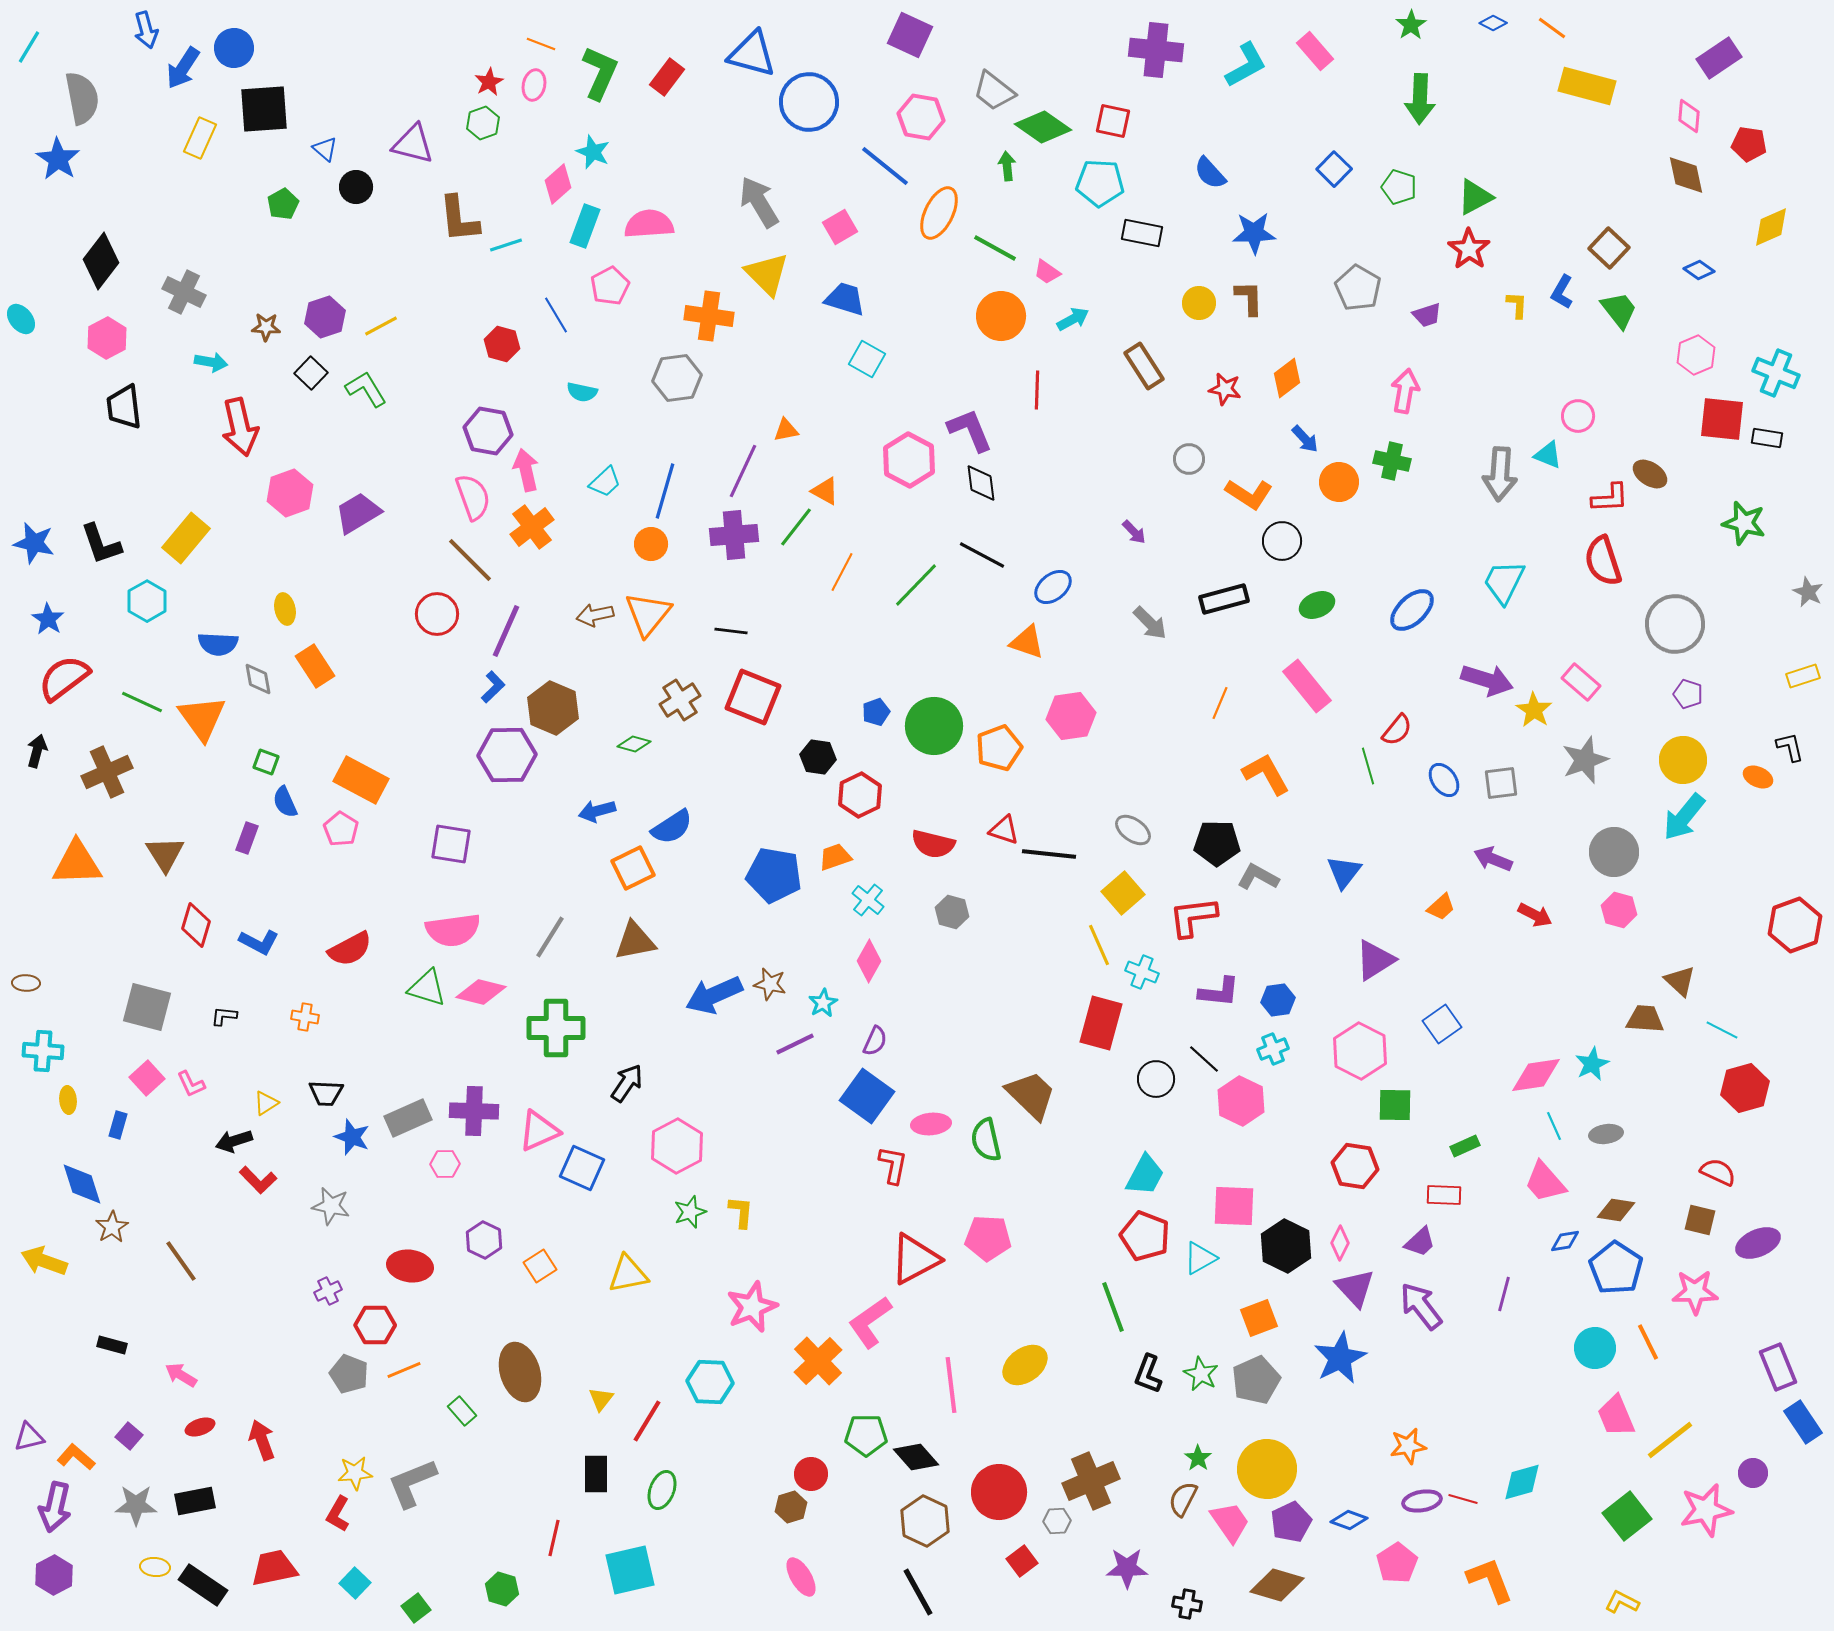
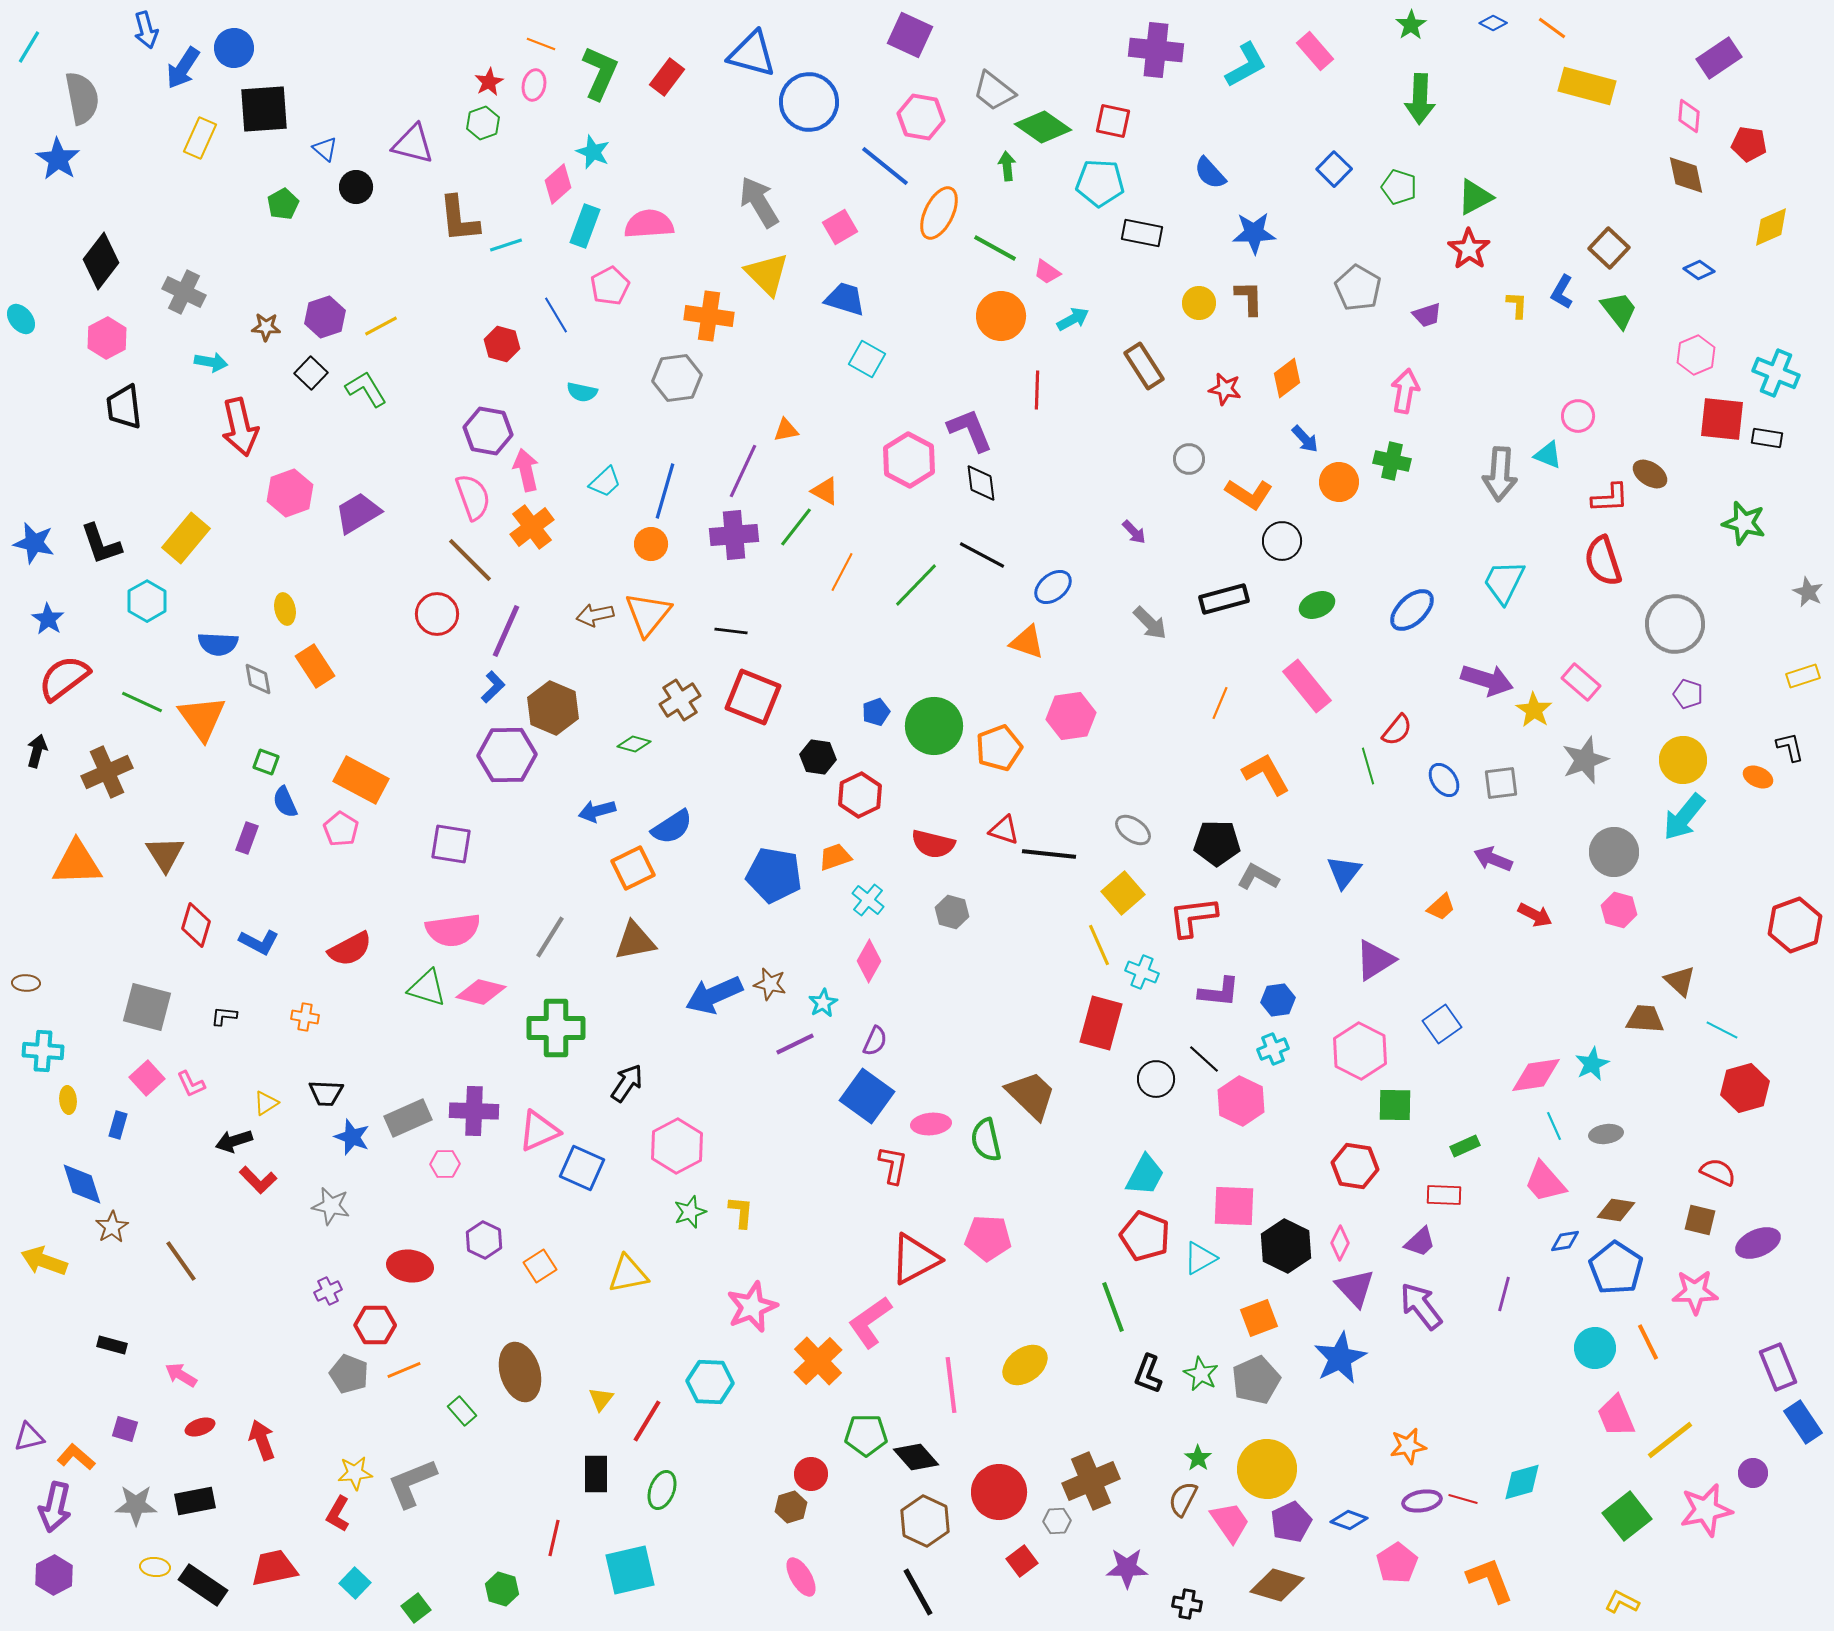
purple square at (129, 1436): moved 4 px left, 7 px up; rotated 24 degrees counterclockwise
